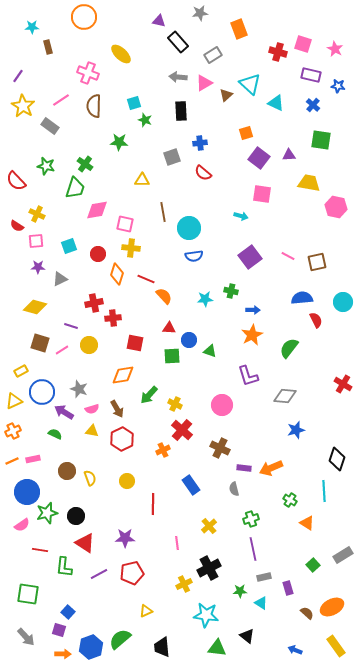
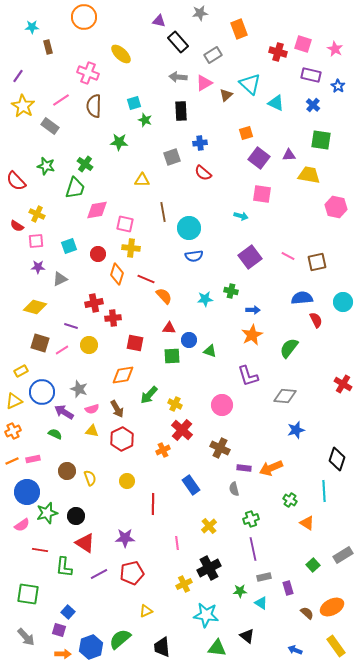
blue star at (338, 86): rotated 24 degrees clockwise
yellow trapezoid at (309, 183): moved 8 px up
